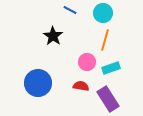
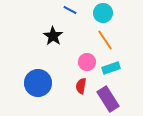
orange line: rotated 50 degrees counterclockwise
red semicircle: rotated 91 degrees counterclockwise
